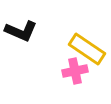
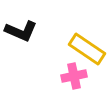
pink cross: moved 1 px left, 5 px down
